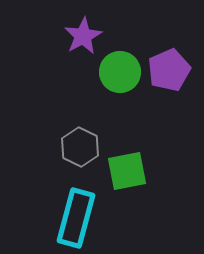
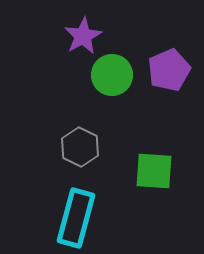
green circle: moved 8 px left, 3 px down
green square: moved 27 px right; rotated 15 degrees clockwise
